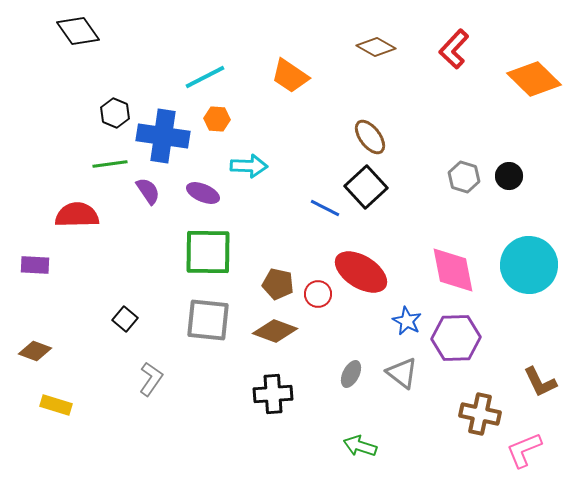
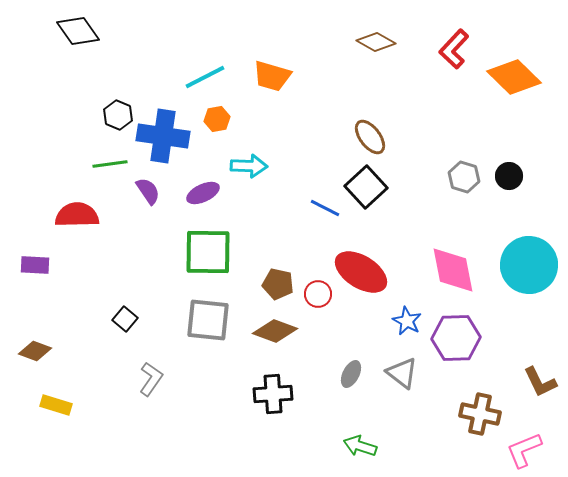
brown diamond at (376, 47): moved 5 px up
orange trapezoid at (290, 76): moved 18 px left; rotated 18 degrees counterclockwise
orange diamond at (534, 79): moved 20 px left, 2 px up
black hexagon at (115, 113): moved 3 px right, 2 px down
orange hexagon at (217, 119): rotated 15 degrees counterclockwise
purple ellipse at (203, 193): rotated 48 degrees counterclockwise
